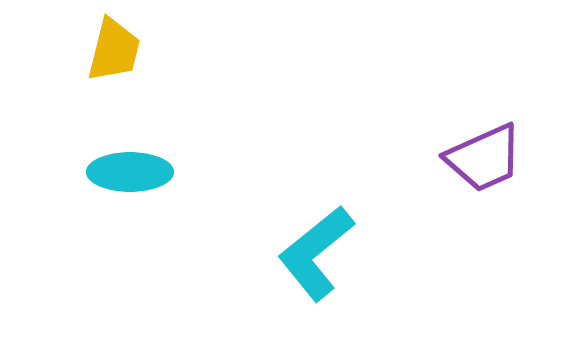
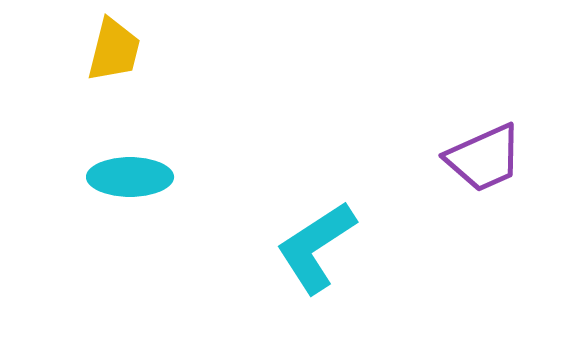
cyan ellipse: moved 5 px down
cyan L-shape: moved 6 px up; rotated 6 degrees clockwise
